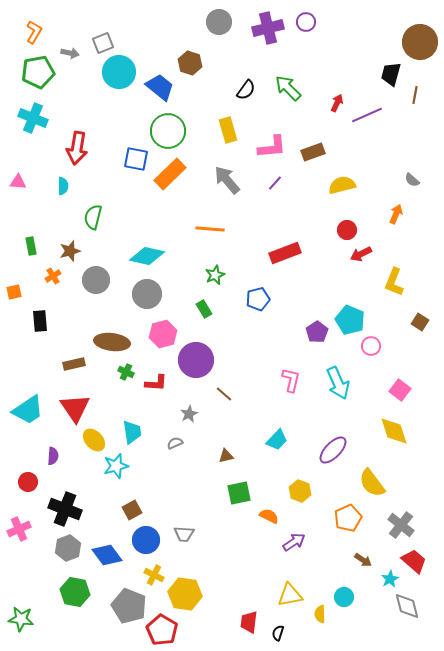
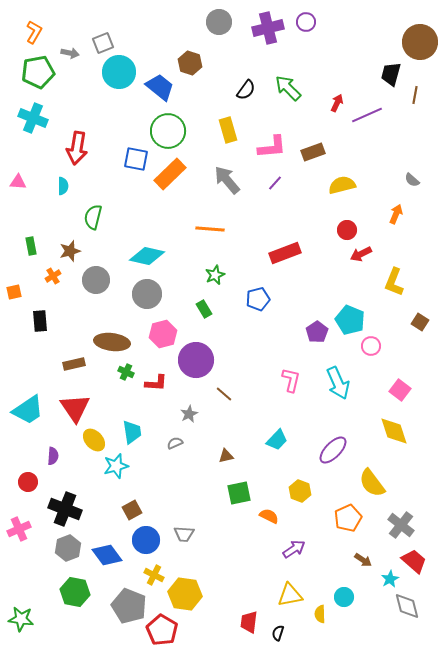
purple arrow at (294, 542): moved 7 px down
